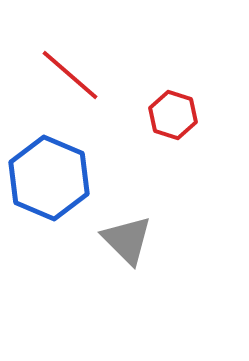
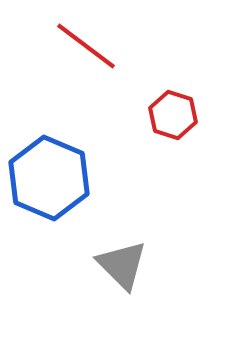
red line: moved 16 px right, 29 px up; rotated 4 degrees counterclockwise
gray triangle: moved 5 px left, 25 px down
